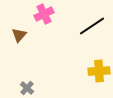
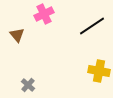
brown triangle: moved 2 px left; rotated 21 degrees counterclockwise
yellow cross: rotated 15 degrees clockwise
gray cross: moved 1 px right, 3 px up
